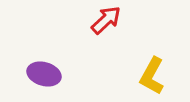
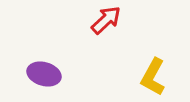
yellow L-shape: moved 1 px right, 1 px down
